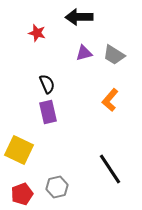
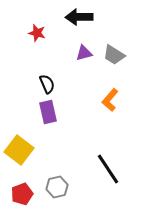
yellow square: rotated 12 degrees clockwise
black line: moved 2 px left
